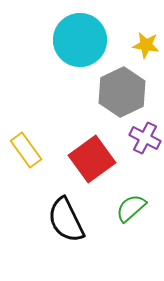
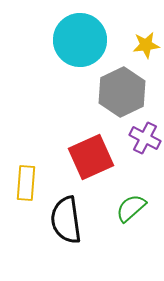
yellow star: rotated 16 degrees counterclockwise
yellow rectangle: moved 33 px down; rotated 40 degrees clockwise
red square: moved 1 px left, 2 px up; rotated 12 degrees clockwise
black semicircle: rotated 18 degrees clockwise
